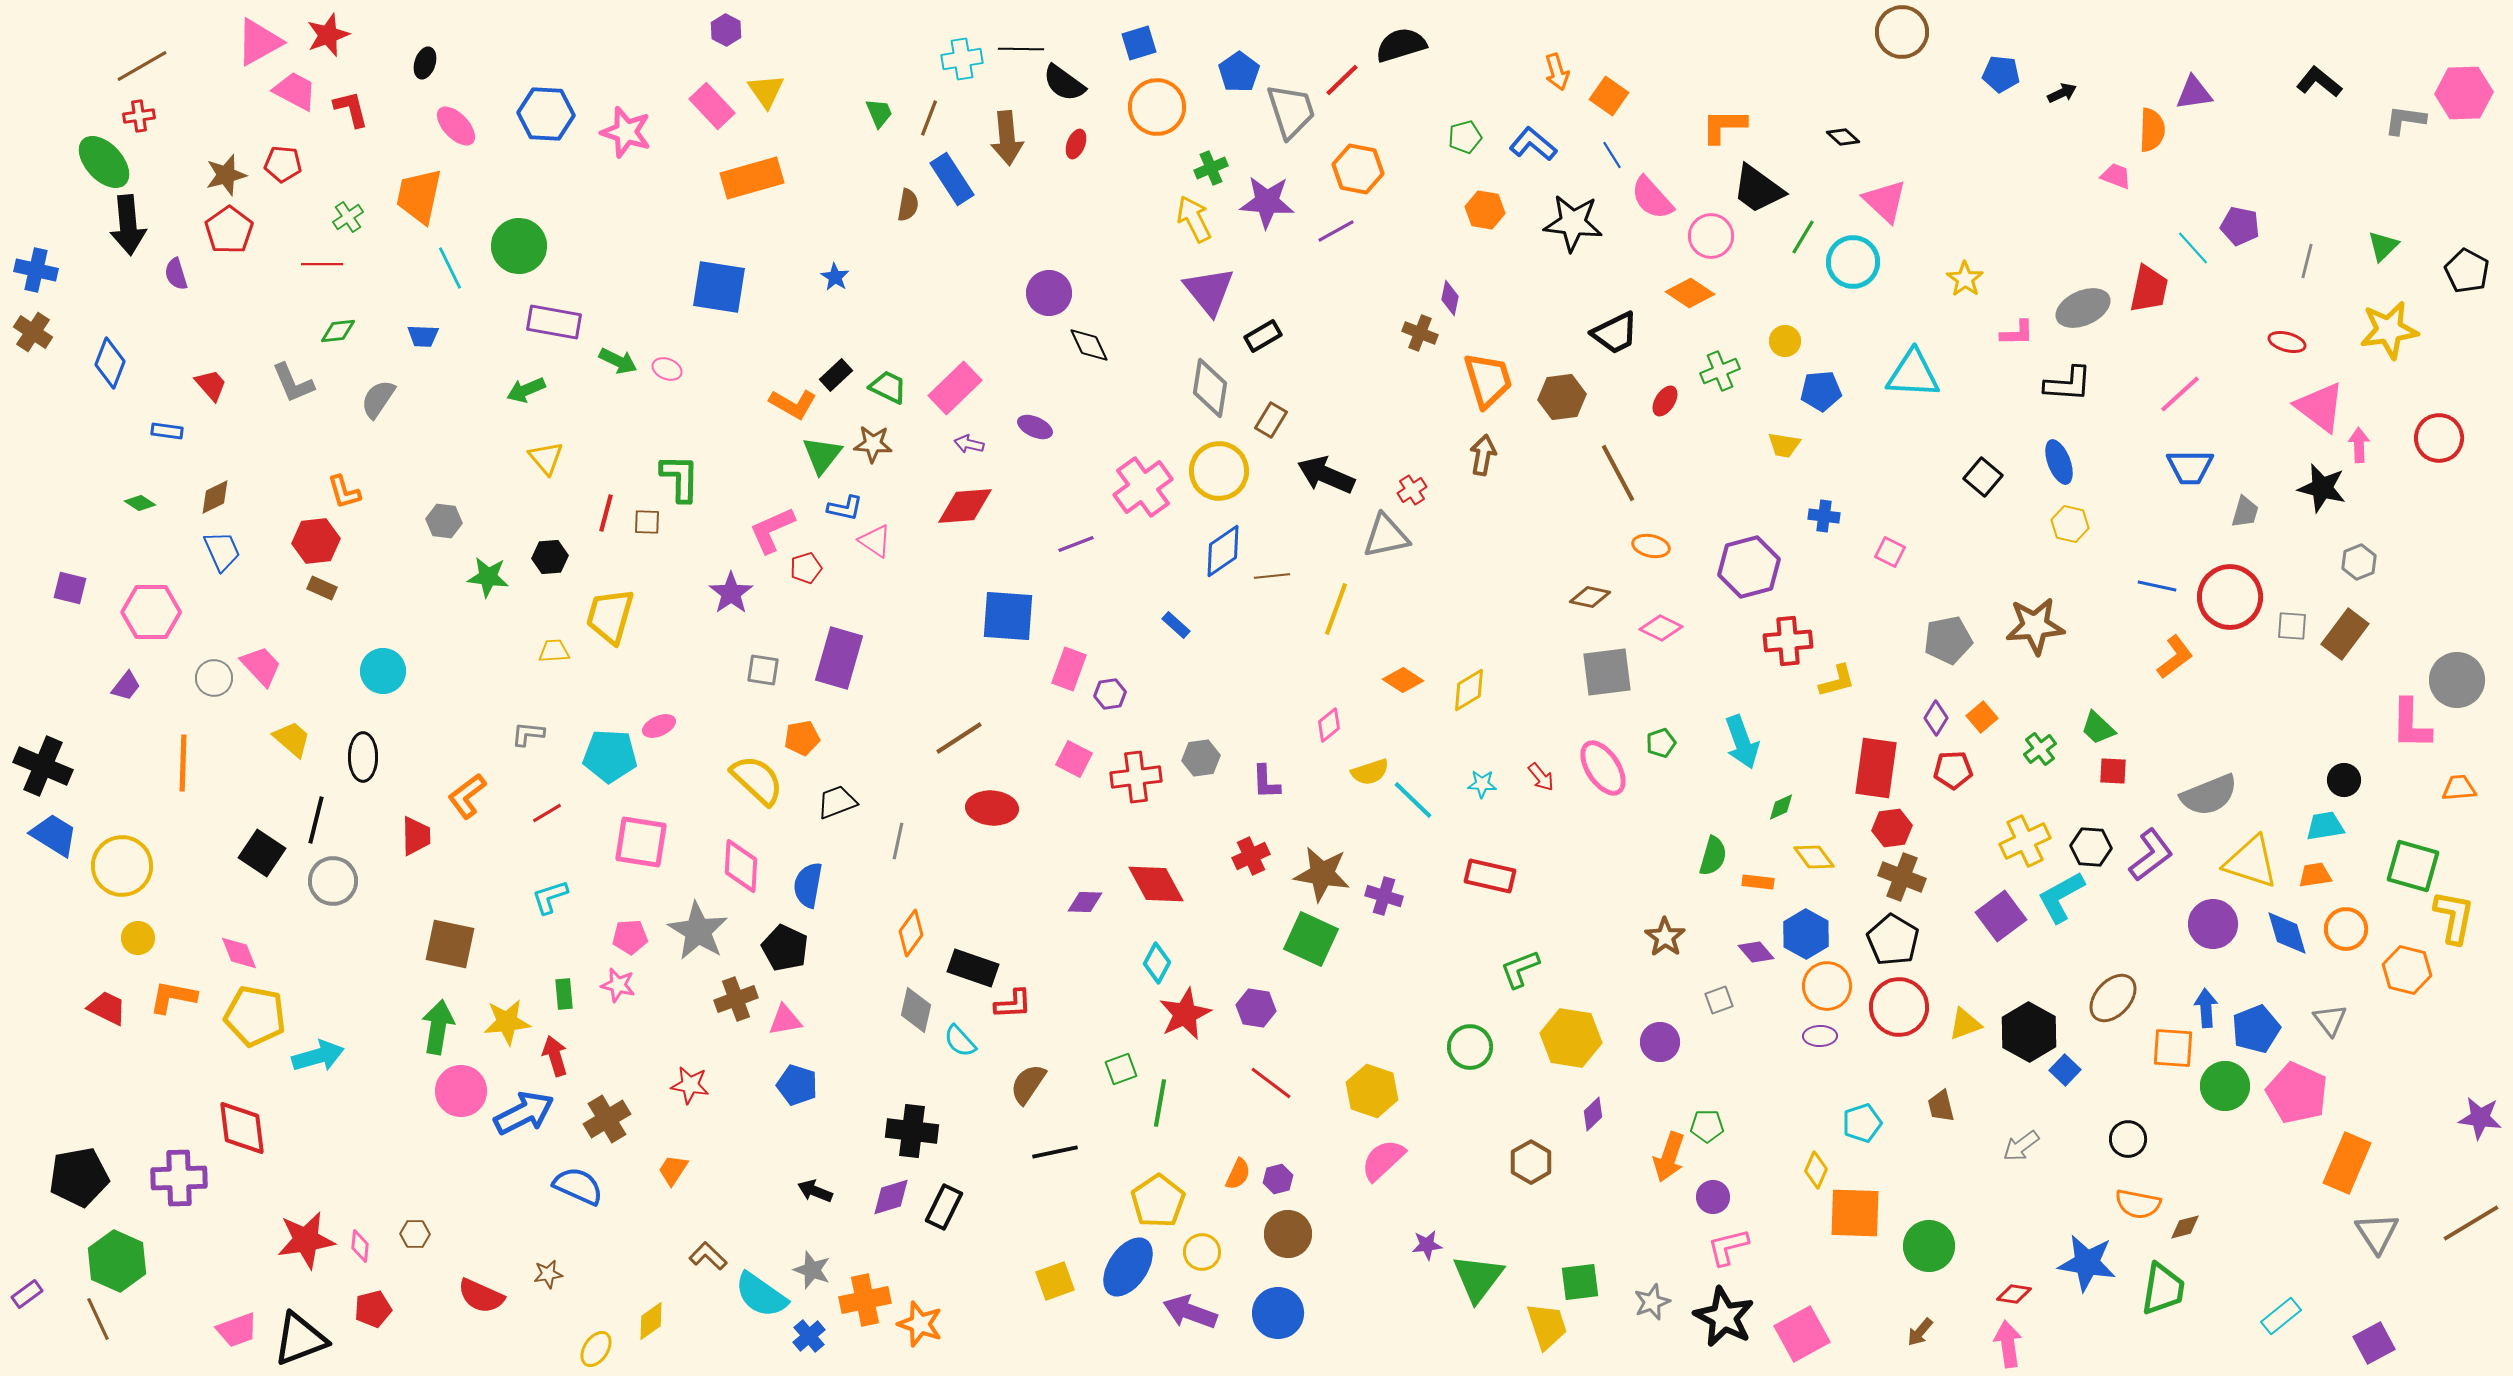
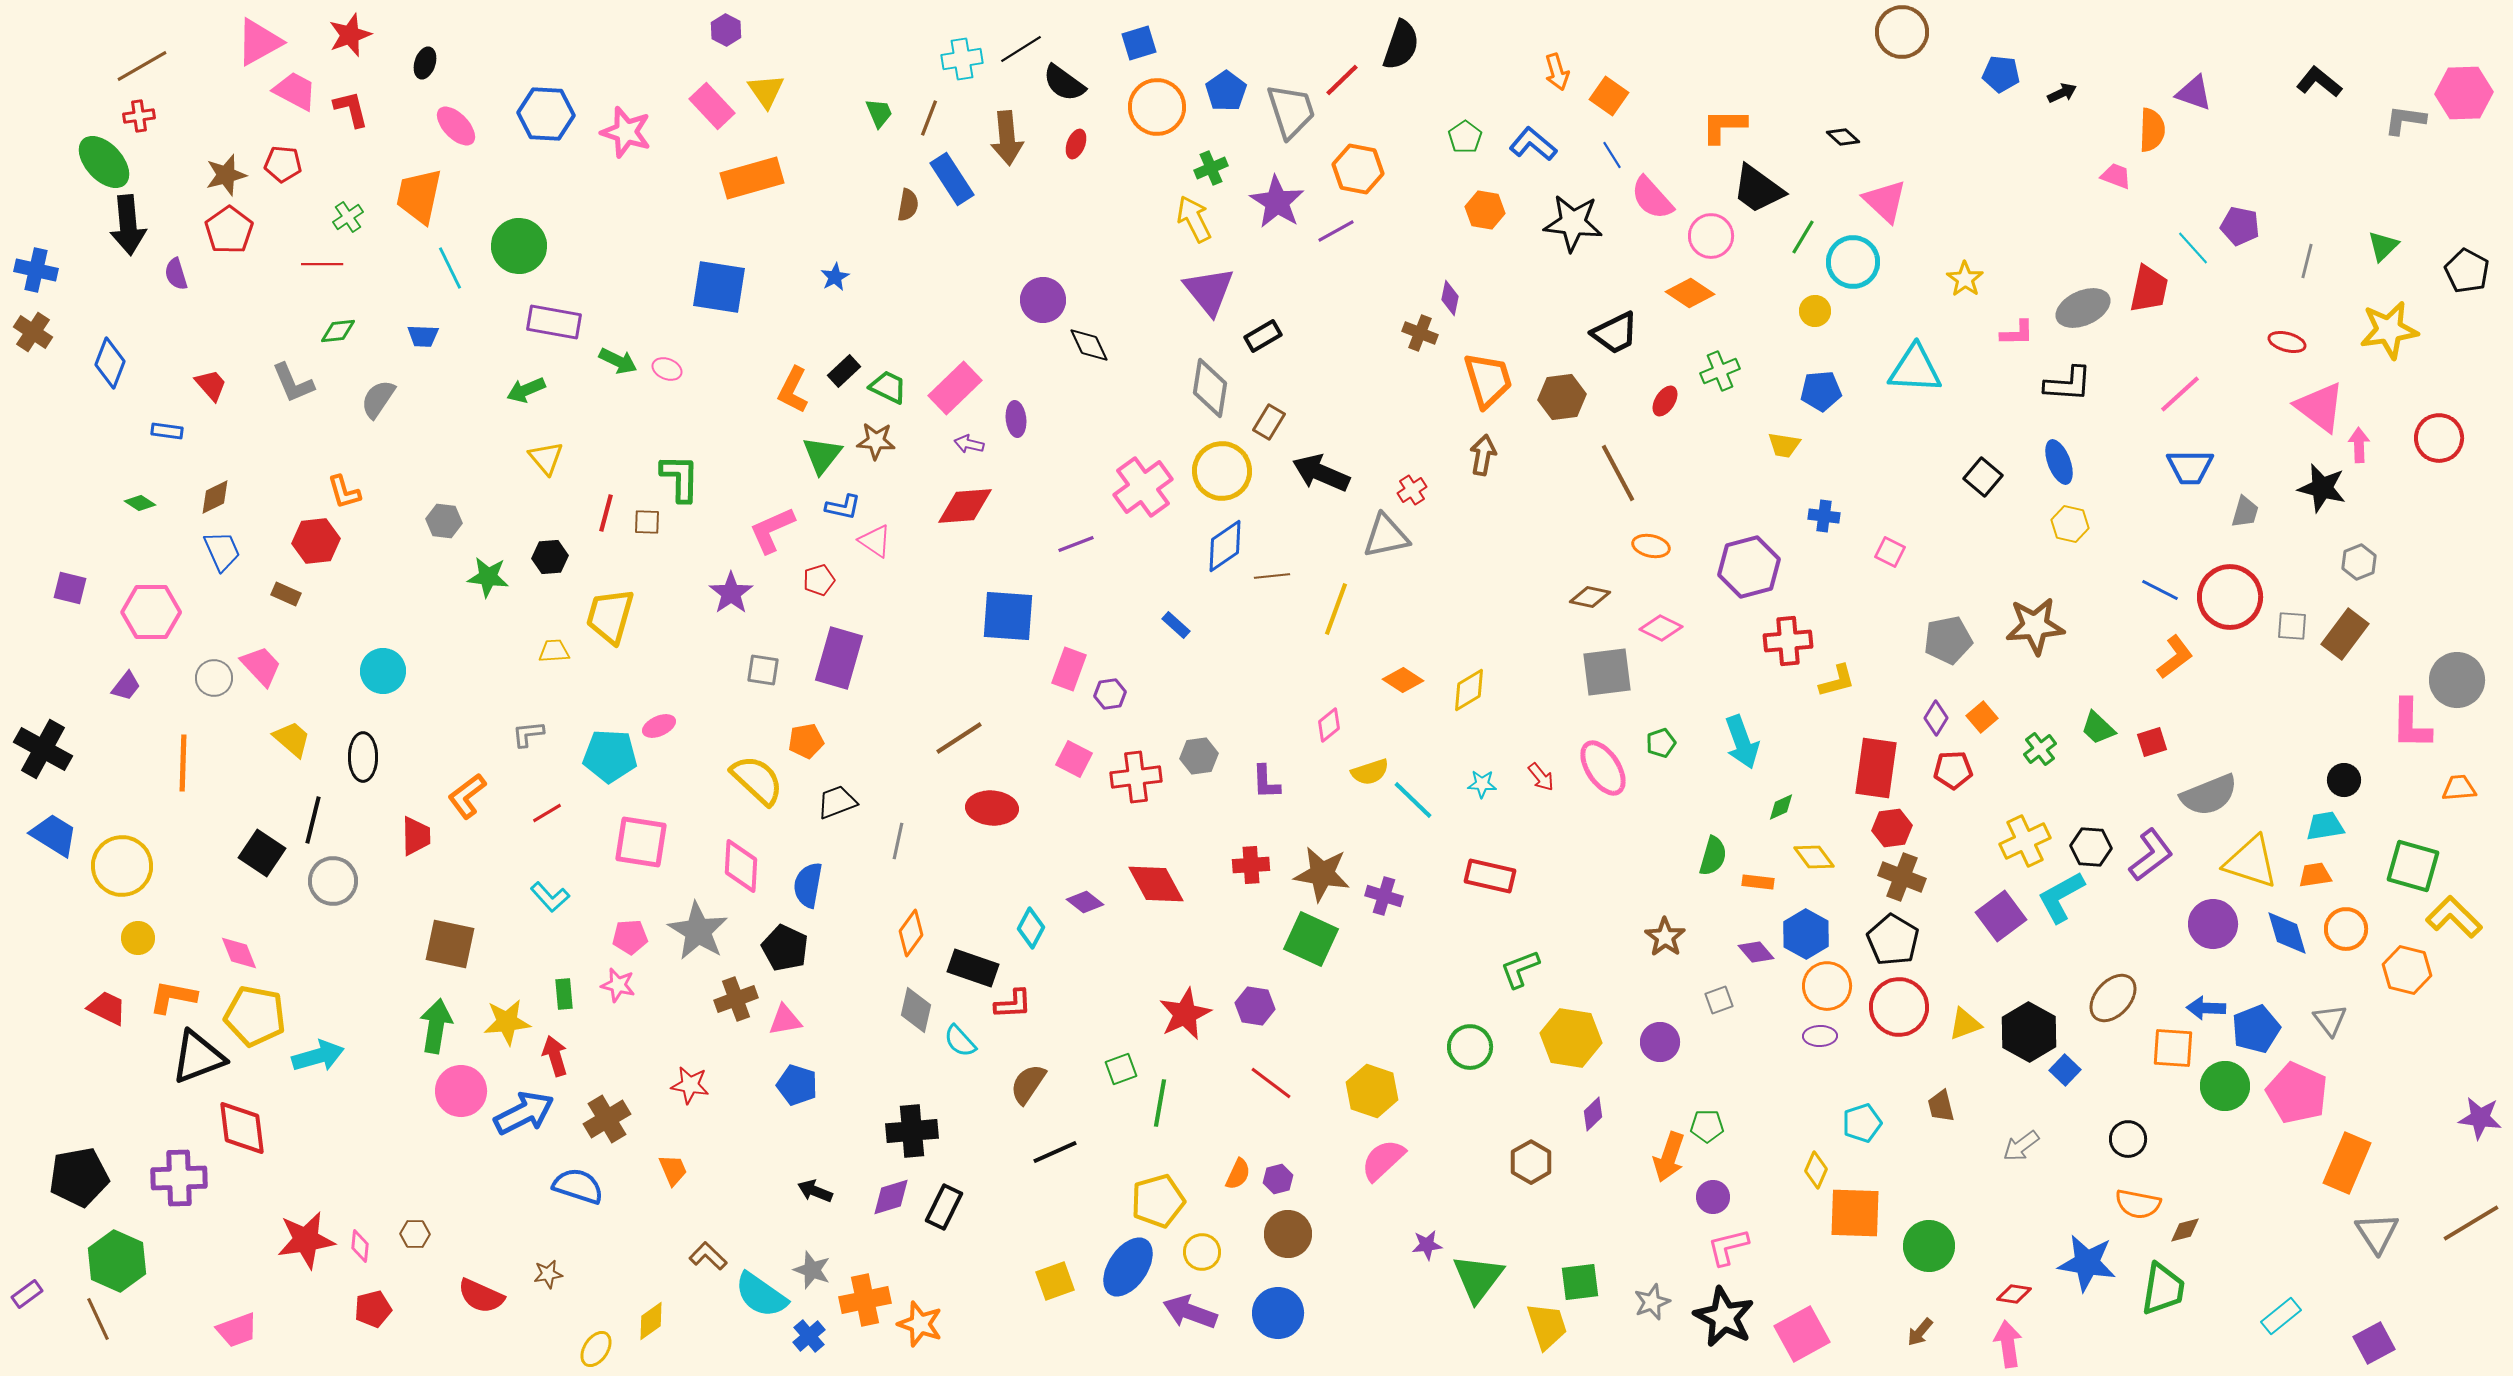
red star at (328, 35): moved 22 px right
black semicircle at (1401, 45): rotated 126 degrees clockwise
black line at (1021, 49): rotated 33 degrees counterclockwise
blue pentagon at (1239, 72): moved 13 px left, 19 px down
purple triangle at (2194, 93): rotated 27 degrees clockwise
green pentagon at (1465, 137): rotated 20 degrees counterclockwise
purple star at (1267, 202): moved 10 px right; rotated 28 degrees clockwise
blue star at (835, 277): rotated 12 degrees clockwise
purple circle at (1049, 293): moved 6 px left, 7 px down
yellow circle at (1785, 341): moved 30 px right, 30 px up
cyan triangle at (1913, 374): moved 2 px right, 5 px up
black rectangle at (836, 375): moved 8 px right, 4 px up
orange L-shape at (793, 404): moved 14 px up; rotated 87 degrees clockwise
brown rectangle at (1271, 420): moved 2 px left, 2 px down
purple ellipse at (1035, 427): moved 19 px left, 8 px up; rotated 60 degrees clockwise
brown star at (873, 444): moved 3 px right, 3 px up
yellow circle at (1219, 471): moved 3 px right
black arrow at (1326, 475): moved 5 px left, 2 px up
blue L-shape at (845, 508): moved 2 px left, 1 px up
blue diamond at (1223, 551): moved 2 px right, 5 px up
red pentagon at (806, 568): moved 13 px right, 12 px down
blue line at (2157, 586): moved 3 px right, 4 px down; rotated 15 degrees clockwise
brown rectangle at (322, 588): moved 36 px left, 6 px down
gray L-shape at (528, 734): rotated 12 degrees counterclockwise
orange pentagon at (802, 738): moved 4 px right, 3 px down
gray hexagon at (1201, 758): moved 2 px left, 2 px up
black cross at (43, 766): moved 17 px up; rotated 6 degrees clockwise
red square at (2113, 771): moved 39 px right, 29 px up; rotated 20 degrees counterclockwise
black line at (316, 820): moved 3 px left
red cross at (1251, 856): moved 9 px down; rotated 21 degrees clockwise
cyan L-shape at (550, 897): rotated 114 degrees counterclockwise
purple diamond at (1085, 902): rotated 36 degrees clockwise
yellow L-shape at (2454, 917): rotated 56 degrees counterclockwise
cyan diamond at (1157, 963): moved 126 px left, 35 px up
purple hexagon at (1256, 1008): moved 1 px left, 2 px up
blue arrow at (2206, 1008): rotated 84 degrees counterclockwise
green arrow at (438, 1027): moved 2 px left, 1 px up
black cross at (912, 1131): rotated 12 degrees counterclockwise
black line at (1055, 1152): rotated 12 degrees counterclockwise
orange trapezoid at (673, 1170): rotated 124 degrees clockwise
blue semicircle at (578, 1186): rotated 6 degrees counterclockwise
yellow pentagon at (1158, 1201): rotated 18 degrees clockwise
brown diamond at (2185, 1227): moved 3 px down
black triangle at (300, 1339): moved 102 px left, 282 px up
